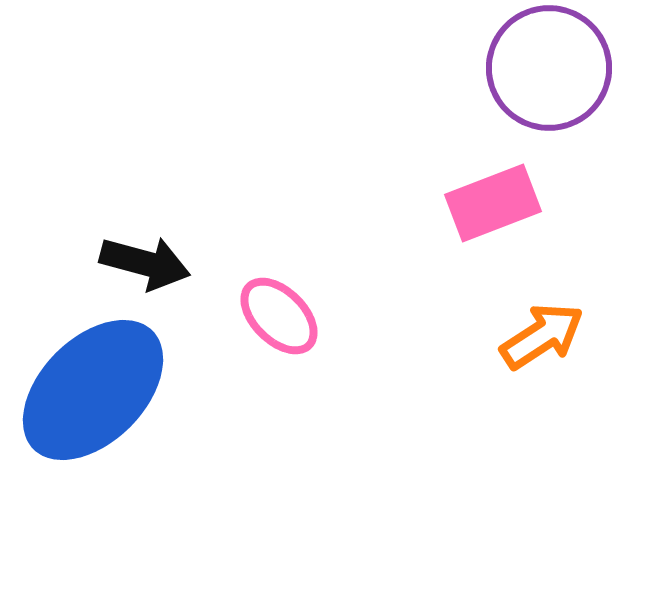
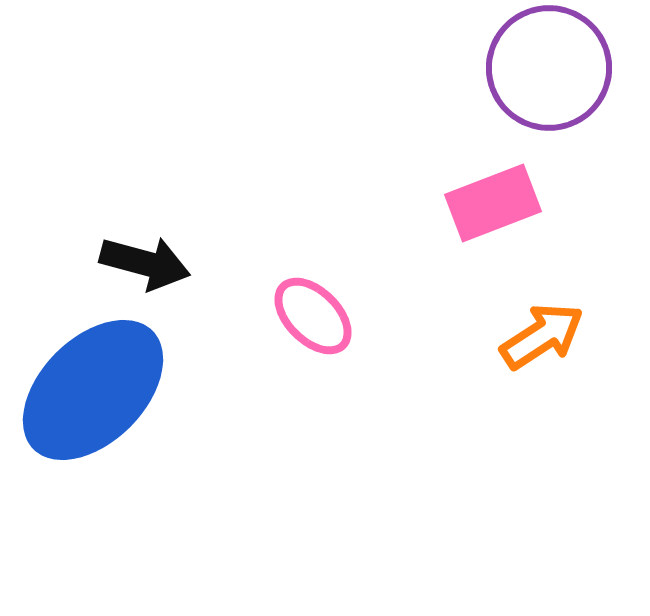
pink ellipse: moved 34 px right
